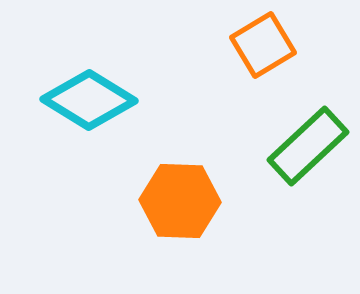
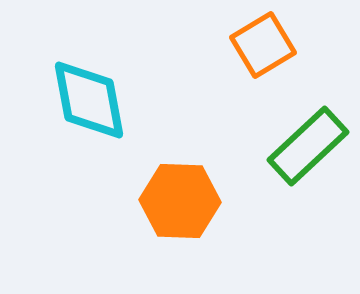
cyan diamond: rotated 48 degrees clockwise
